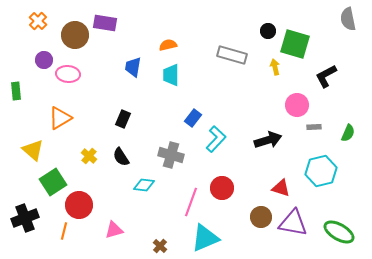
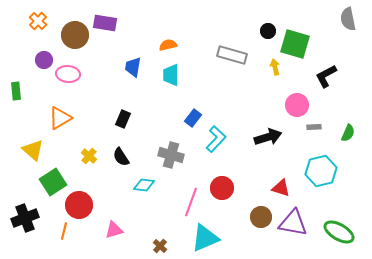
black arrow at (268, 140): moved 3 px up
